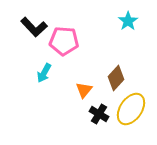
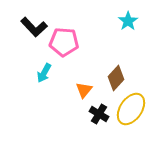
pink pentagon: moved 1 px down
